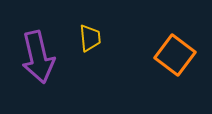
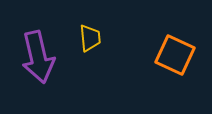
orange square: rotated 12 degrees counterclockwise
